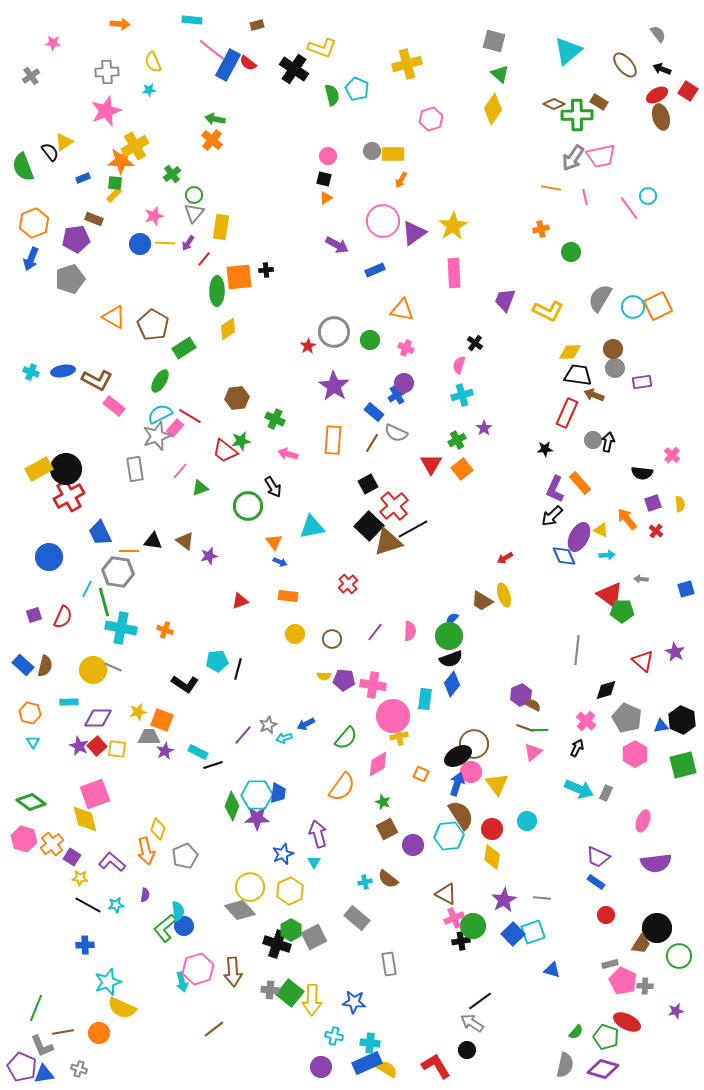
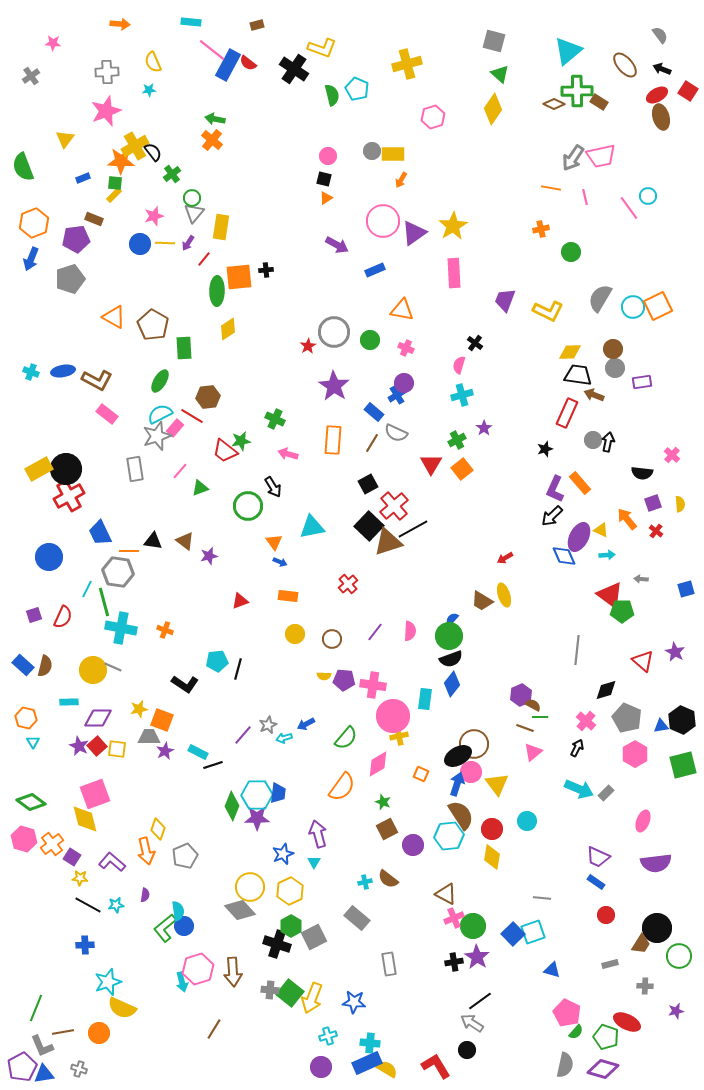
cyan rectangle at (192, 20): moved 1 px left, 2 px down
gray semicircle at (658, 34): moved 2 px right, 1 px down
green cross at (577, 115): moved 24 px up
pink hexagon at (431, 119): moved 2 px right, 2 px up
yellow triangle at (64, 142): moved 1 px right, 3 px up; rotated 18 degrees counterclockwise
black semicircle at (50, 152): moved 103 px right
green circle at (194, 195): moved 2 px left, 3 px down
green rectangle at (184, 348): rotated 60 degrees counterclockwise
brown hexagon at (237, 398): moved 29 px left, 1 px up
pink rectangle at (114, 406): moved 7 px left, 8 px down
red line at (190, 416): moved 2 px right
black star at (545, 449): rotated 14 degrees counterclockwise
yellow star at (138, 712): moved 1 px right, 3 px up
orange hexagon at (30, 713): moved 4 px left, 5 px down
green line at (540, 730): moved 13 px up
gray rectangle at (606, 793): rotated 21 degrees clockwise
purple star at (504, 900): moved 27 px left, 57 px down; rotated 10 degrees counterclockwise
green hexagon at (291, 930): moved 4 px up
black cross at (461, 941): moved 7 px left, 21 px down
pink pentagon at (623, 981): moved 56 px left, 32 px down
yellow arrow at (312, 1000): moved 2 px up; rotated 20 degrees clockwise
brown line at (214, 1029): rotated 20 degrees counterclockwise
cyan cross at (334, 1036): moved 6 px left; rotated 30 degrees counterclockwise
purple pentagon at (22, 1067): rotated 20 degrees clockwise
